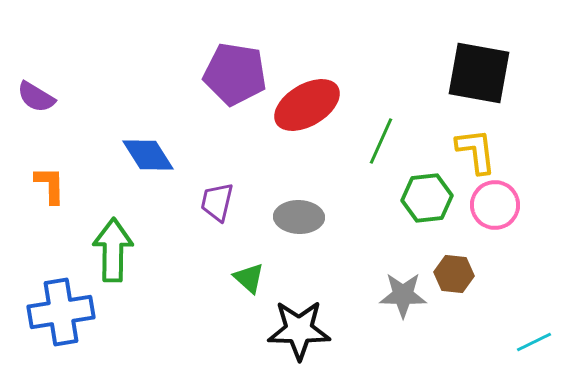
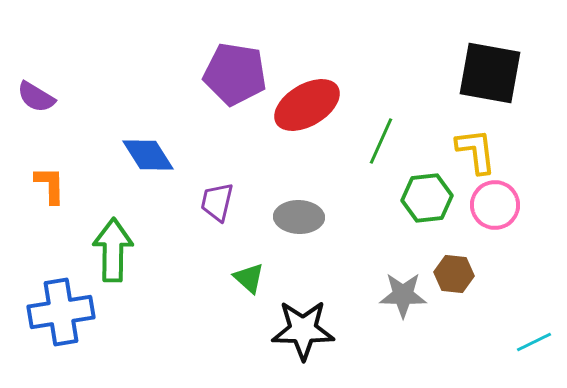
black square: moved 11 px right
black star: moved 4 px right
